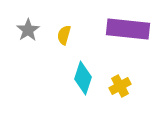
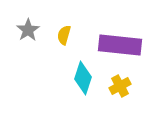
purple rectangle: moved 8 px left, 16 px down
